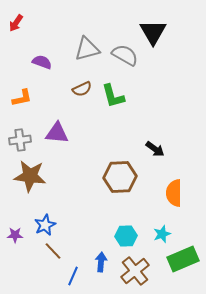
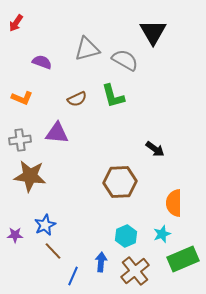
gray semicircle: moved 5 px down
brown semicircle: moved 5 px left, 10 px down
orange L-shape: rotated 35 degrees clockwise
brown hexagon: moved 5 px down
orange semicircle: moved 10 px down
cyan hexagon: rotated 20 degrees counterclockwise
